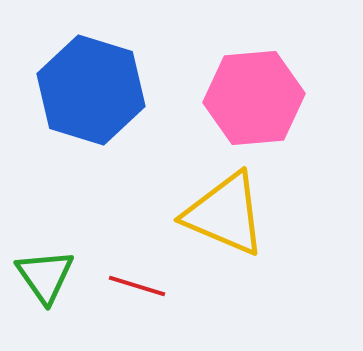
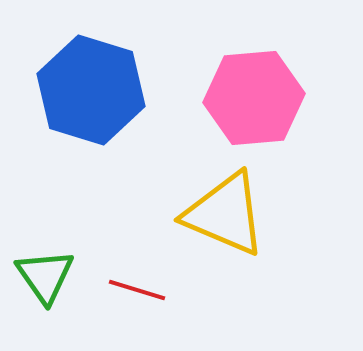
red line: moved 4 px down
